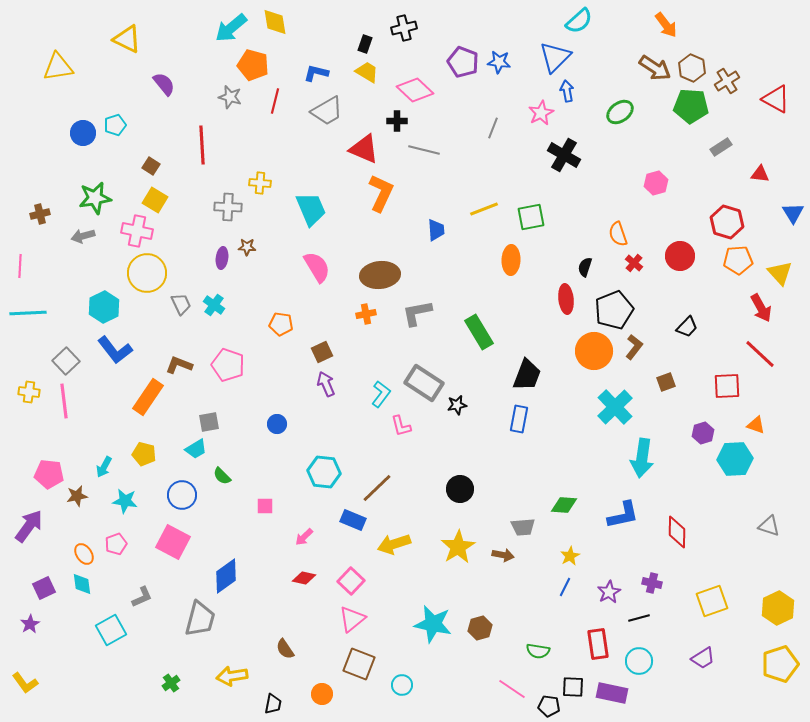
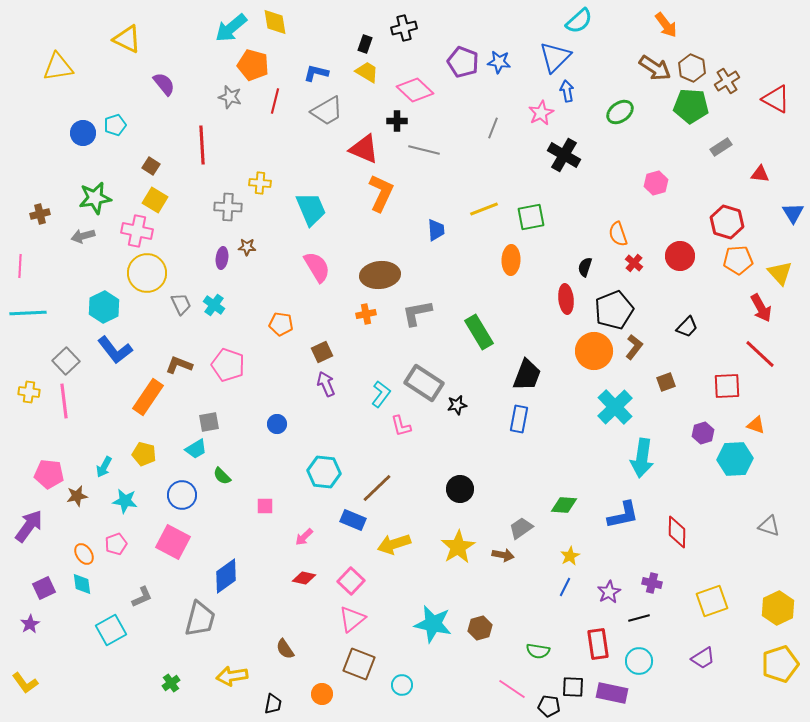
gray trapezoid at (523, 527): moved 2 px left, 1 px down; rotated 150 degrees clockwise
